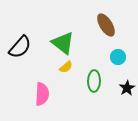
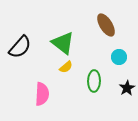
cyan circle: moved 1 px right
